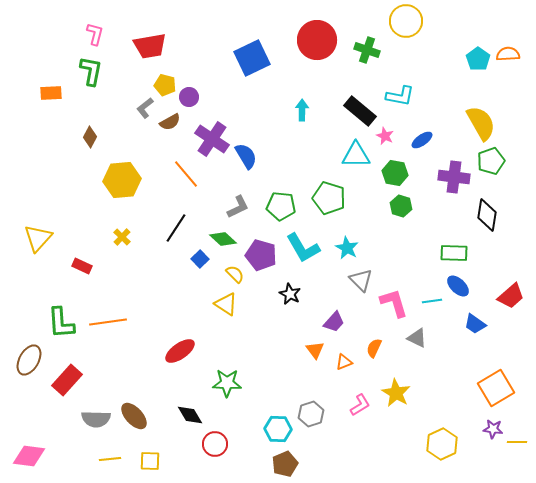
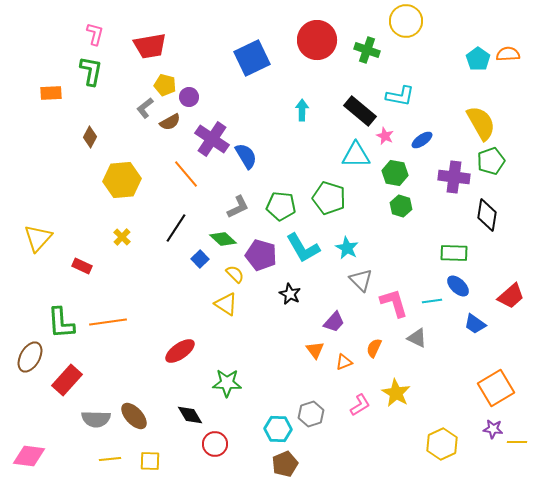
brown ellipse at (29, 360): moved 1 px right, 3 px up
